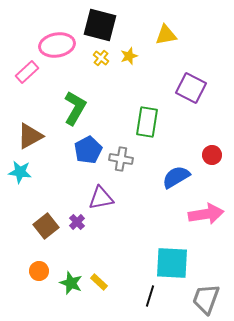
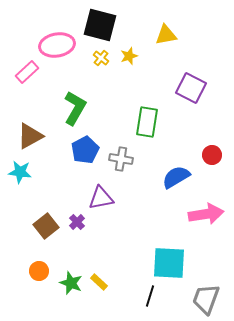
blue pentagon: moved 3 px left
cyan square: moved 3 px left
